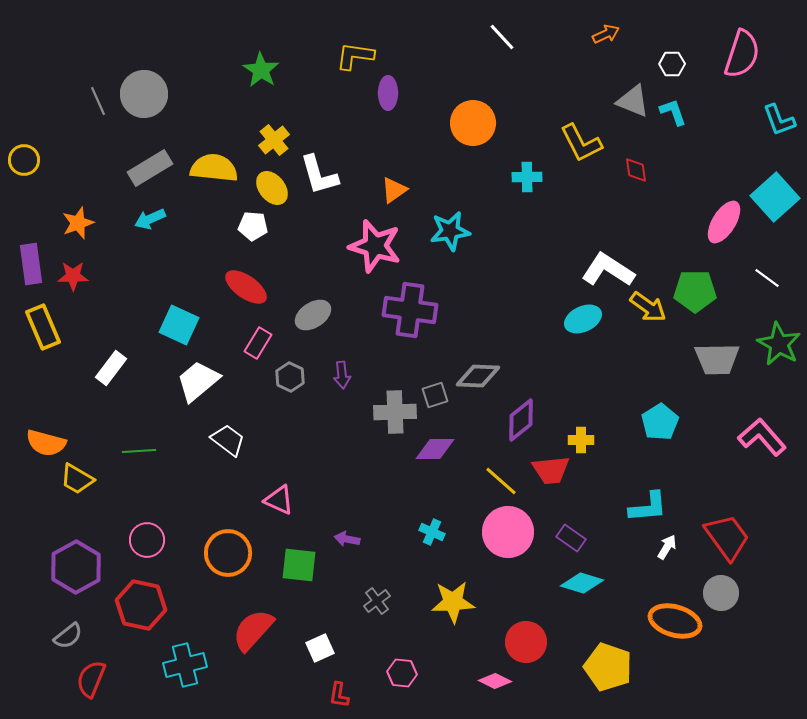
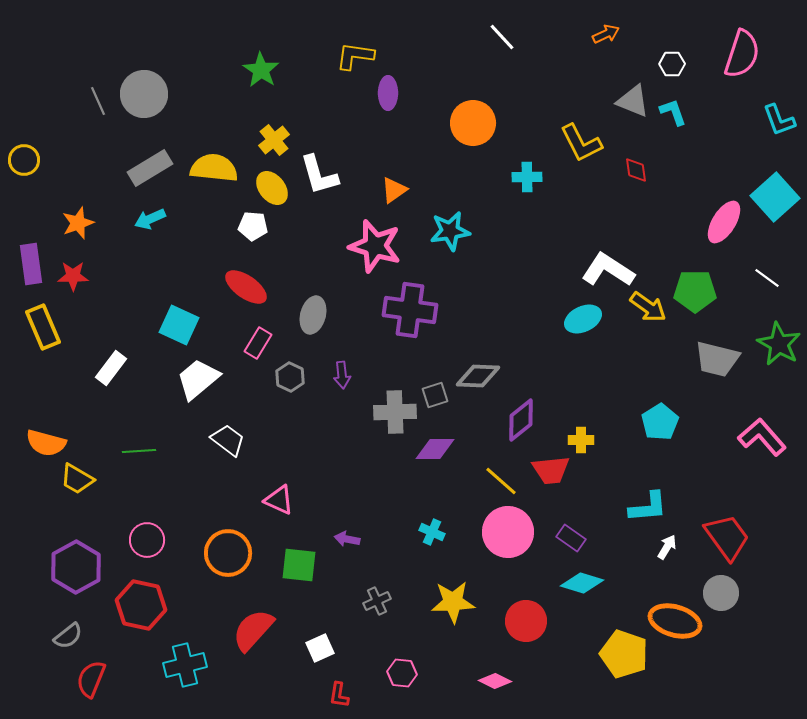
gray ellipse at (313, 315): rotated 42 degrees counterclockwise
gray trapezoid at (717, 359): rotated 15 degrees clockwise
white trapezoid at (198, 381): moved 2 px up
gray cross at (377, 601): rotated 12 degrees clockwise
red circle at (526, 642): moved 21 px up
yellow pentagon at (608, 667): moved 16 px right, 13 px up
